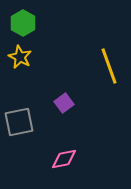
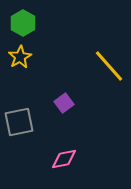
yellow star: rotated 15 degrees clockwise
yellow line: rotated 21 degrees counterclockwise
